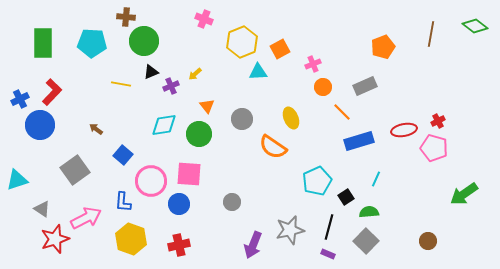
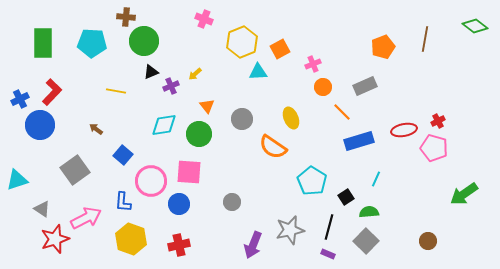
brown line at (431, 34): moved 6 px left, 5 px down
yellow line at (121, 84): moved 5 px left, 7 px down
pink square at (189, 174): moved 2 px up
cyan pentagon at (317, 181): moved 5 px left; rotated 16 degrees counterclockwise
